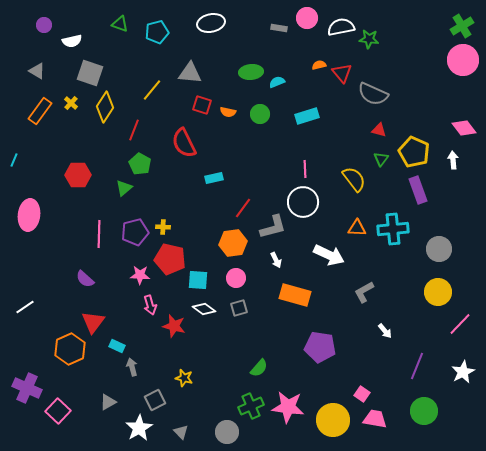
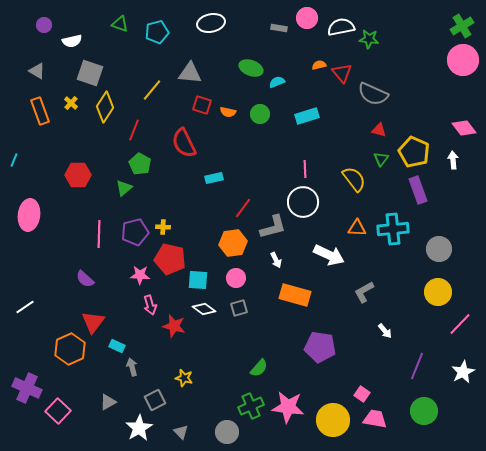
green ellipse at (251, 72): moved 4 px up; rotated 25 degrees clockwise
orange rectangle at (40, 111): rotated 56 degrees counterclockwise
